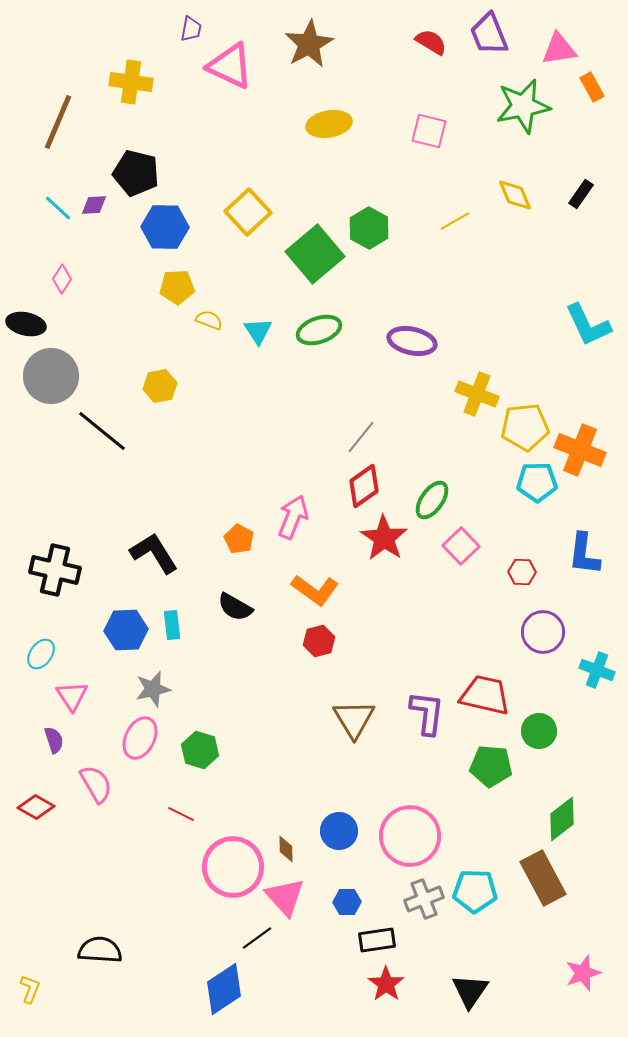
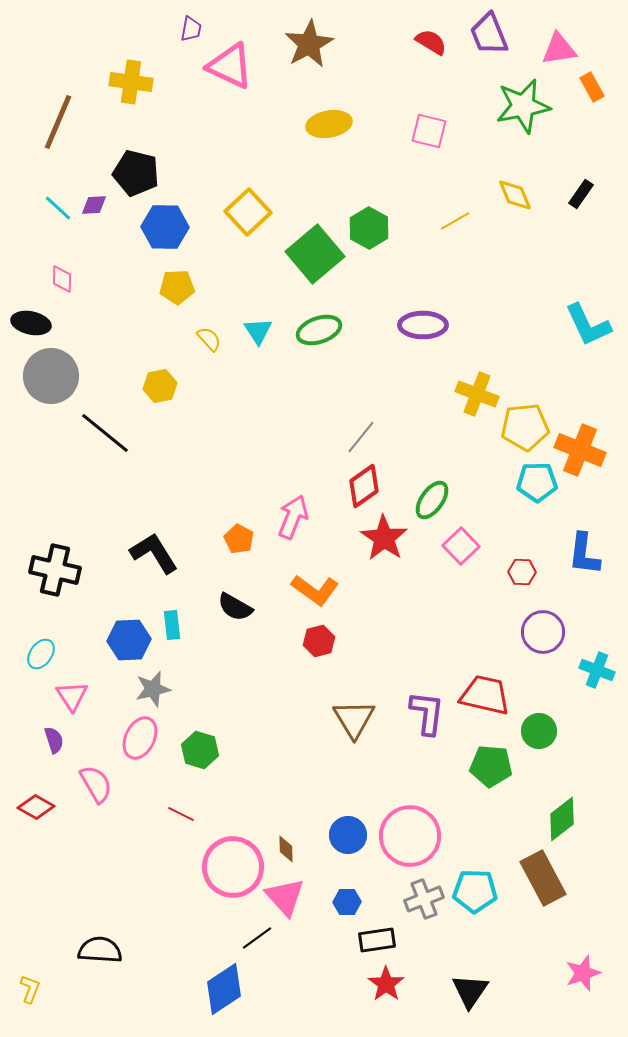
pink diamond at (62, 279): rotated 32 degrees counterclockwise
yellow semicircle at (209, 320): moved 19 px down; rotated 28 degrees clockwise
black ellipse at (26, 324): moved 5 px right, 1 px up
purple ellipse at (412, 341): moved 11 px right, 16 px up; rotated 12 degrees counterclockwise
black line at (102, 431): moved 3 px right, 2 px down
blue hexagon at (126, 630): moved 3 px right, 10 px down
blue circle at (339, 831): moved 9 px right, 4 px down
